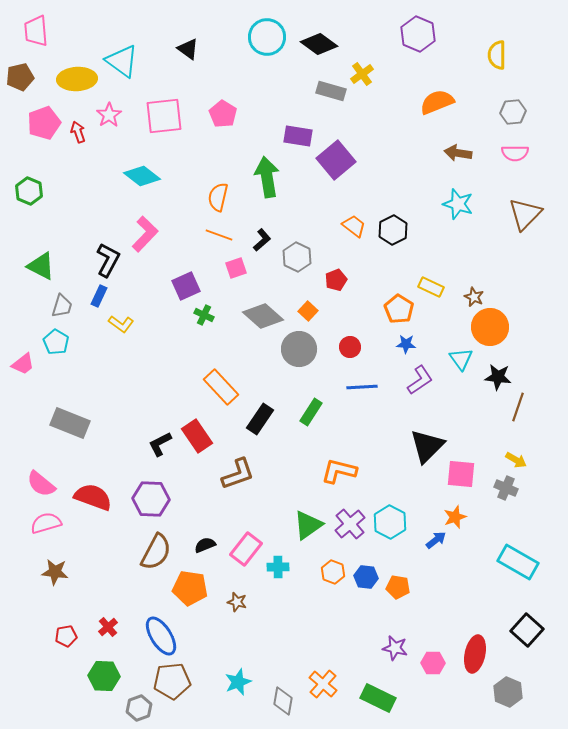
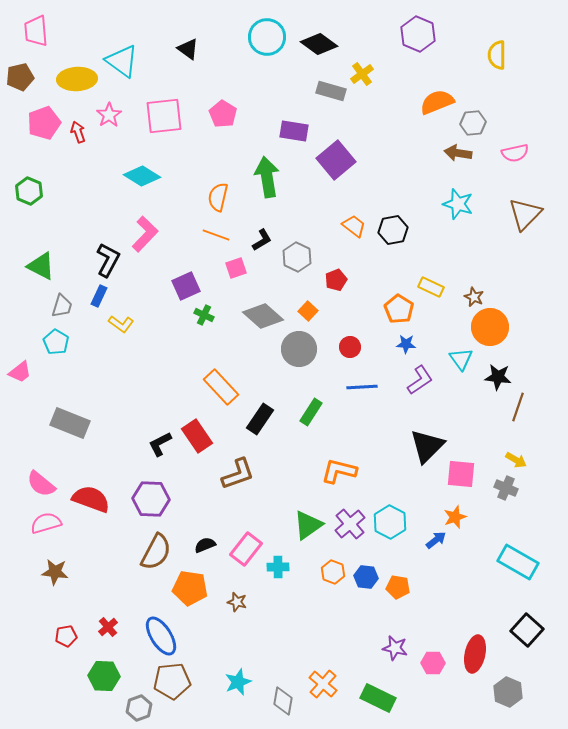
gray hexagon at (513, 112): moved 40 px left, 11 px down
purple rectangle at (298, 136): moved 4 px left, 5 px up
pink semicircle at (515, 153): rotated 12 degrees counterclockwise
cyan diamond at (142, 176): rotated 6 degrees counterclockwise
black hexagon at (393, 230): rotated 16 degrees clockwise
orange line at (219, 235): moved 3 px left
black L-shape at (262, 240): rotated 10 degrees clockwise
pink trapezoid at (23, 364): moved 3 px left, 8 px down
red semicircle at (93, 497): moved 2 px left, 2 px down
